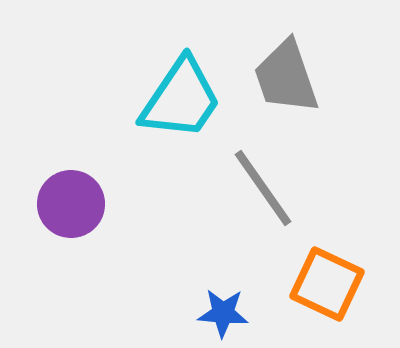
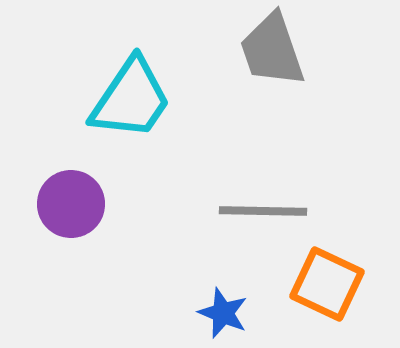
gray trapezoid: moved 14 px left, 27 px up
cyan trapezoid: moved 50 px left
gray line: moved 23 px down; rotated 54 degrees counterclockwise
blue star: rotated 18 degrees clockwise
